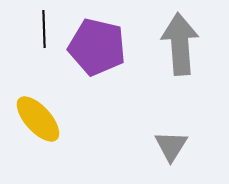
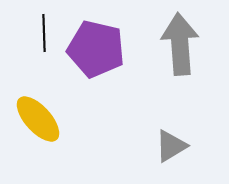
black line: moved 4 px down
purple pentagon: moved 1 px left, 2 px down
gray triangle: rotated 27 degrees clockwise
